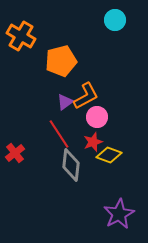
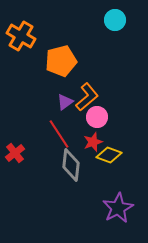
orange L-shape: moved 1 px right, 1 px down; rotated 12 degrees counterclockwise
purple star: moved 1 px left, 6 px up
